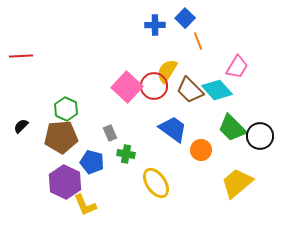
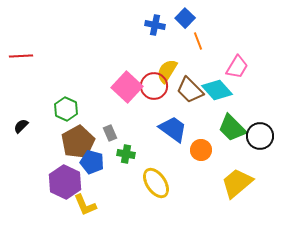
blue cross: rotated 12 degrees clockwise
brown pentagon: moved 17 px right, 5 px down; rotated 24 degrees counterclockwise
